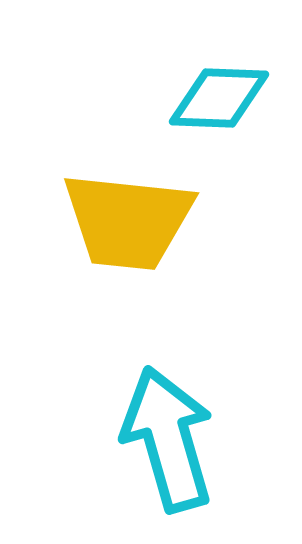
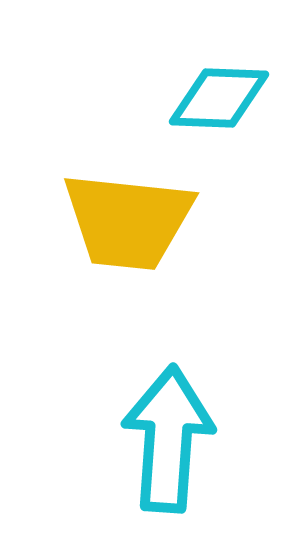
cyan arrow: rotated 20 degrees clockwise
